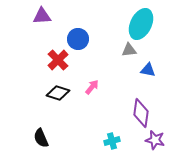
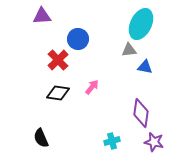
blue triangle: moved 3 px left, 3 px up
black diamond: rotated 10 degrees counterclockwise
purple star: moved 1 px left, 2 px down
